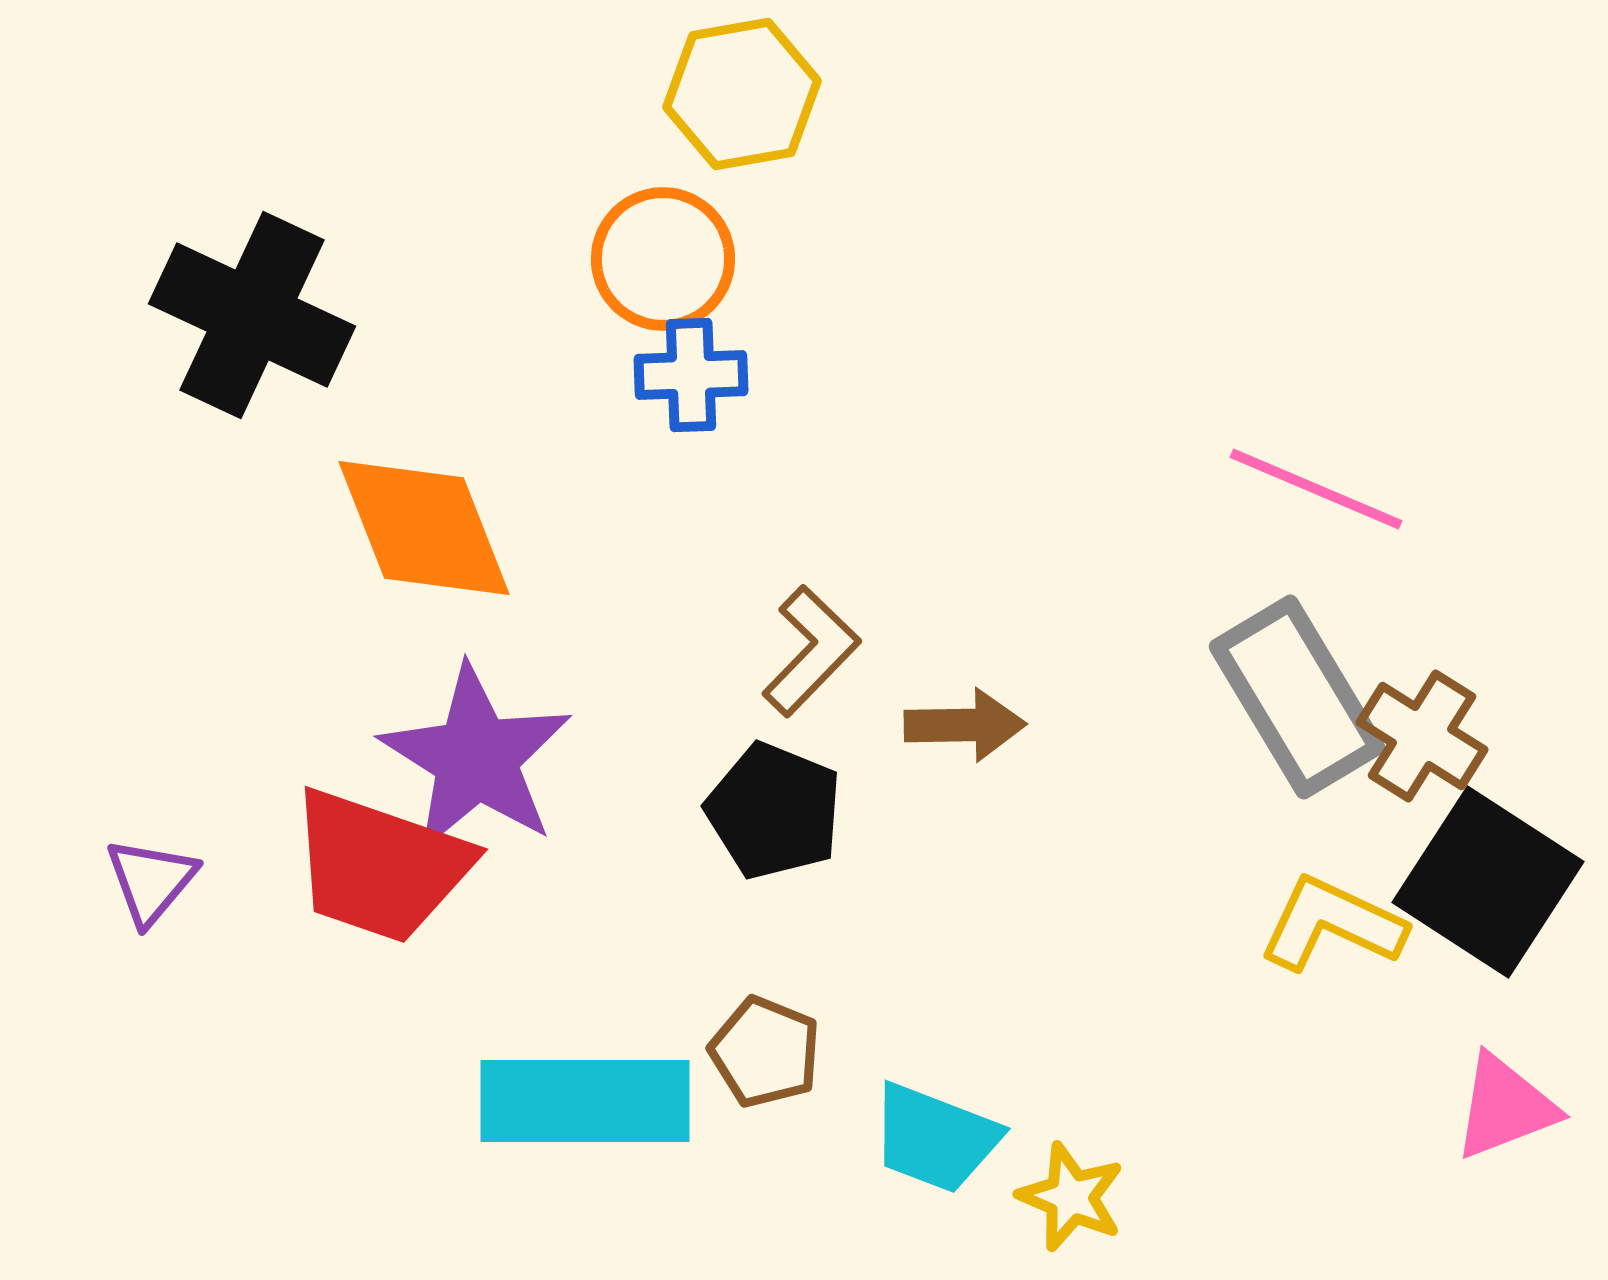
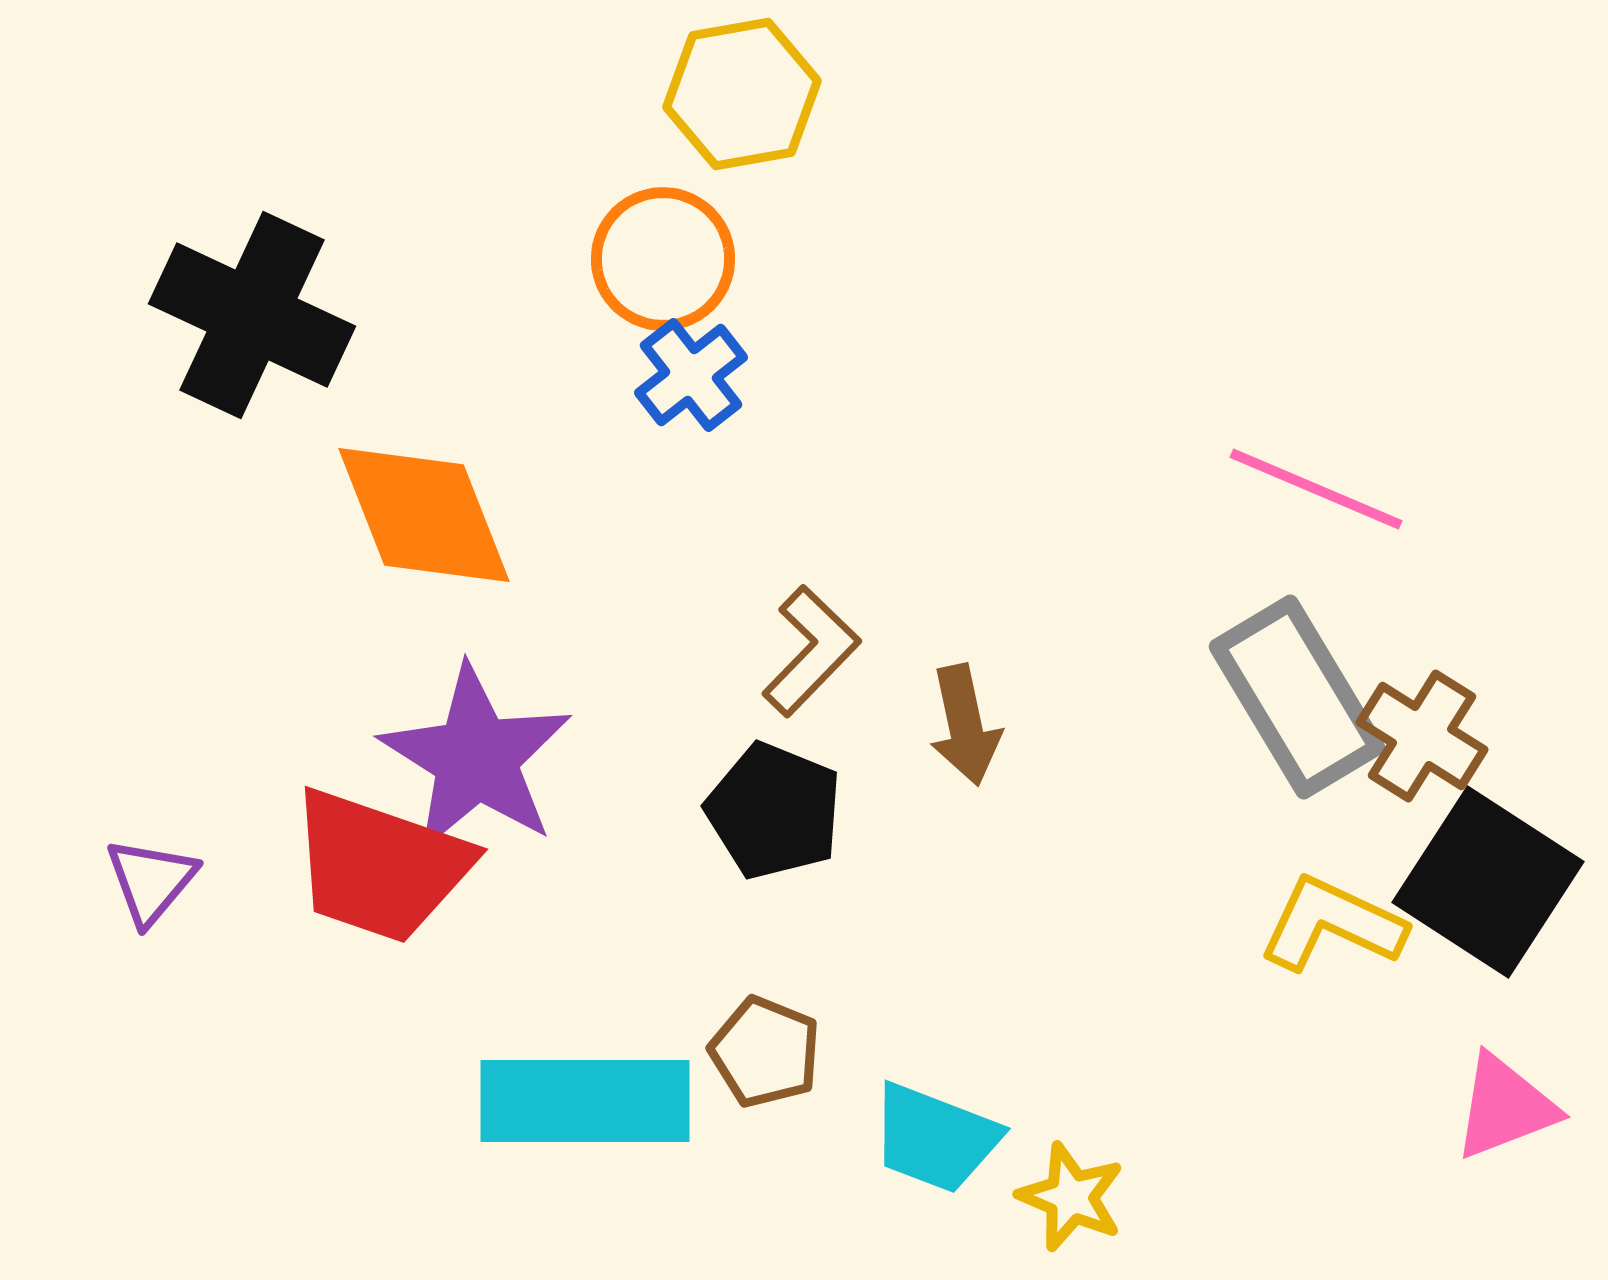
blue cross: rotated 36 degrees counterclockwise
orange diamond: moved 13 px up
brown arrow: rotated 79 degrees clockwise
